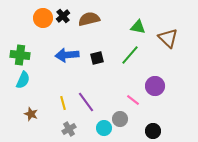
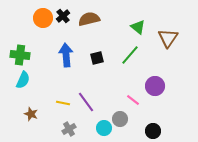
green triangle: rotated 28 degrees clockwise
brown triangle: rotated 20 degrees clockwise
blue arrow: moved 1 px left; rotated 90 degrees clockwise
yellow line: rotated 64 degrees counterclockwise
